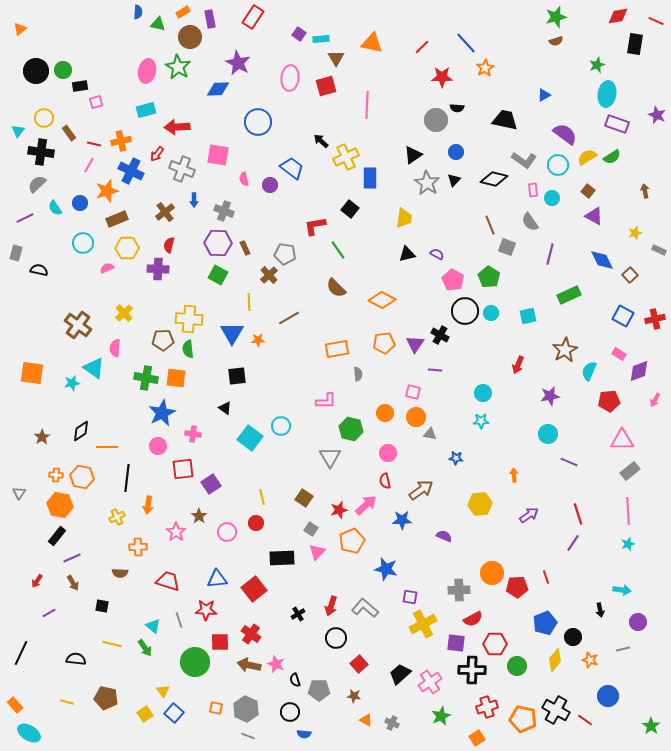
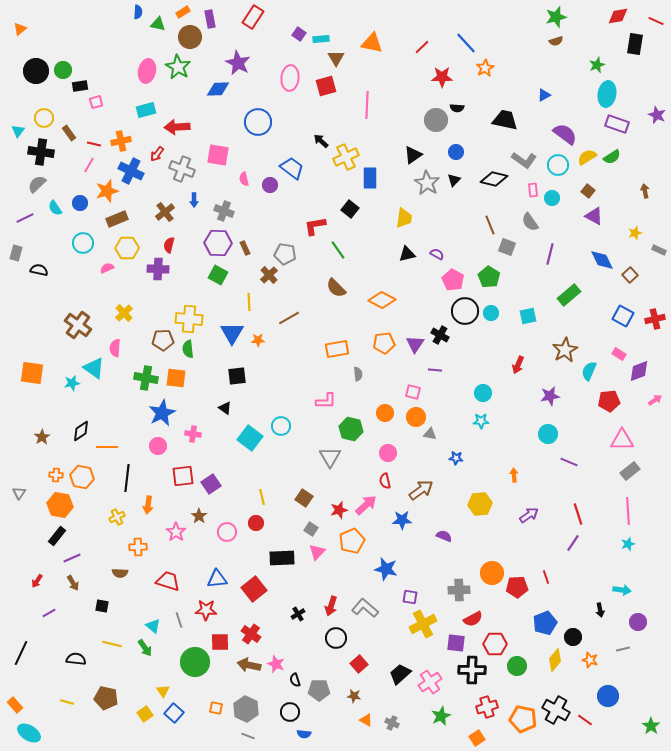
green rectangle at (569, 295): rotated 15 degrees counterclockwise
pink arrow at (655, 400): rotated 152 degrees counterclockwise
red square at (183, 469): moved 7 px down
